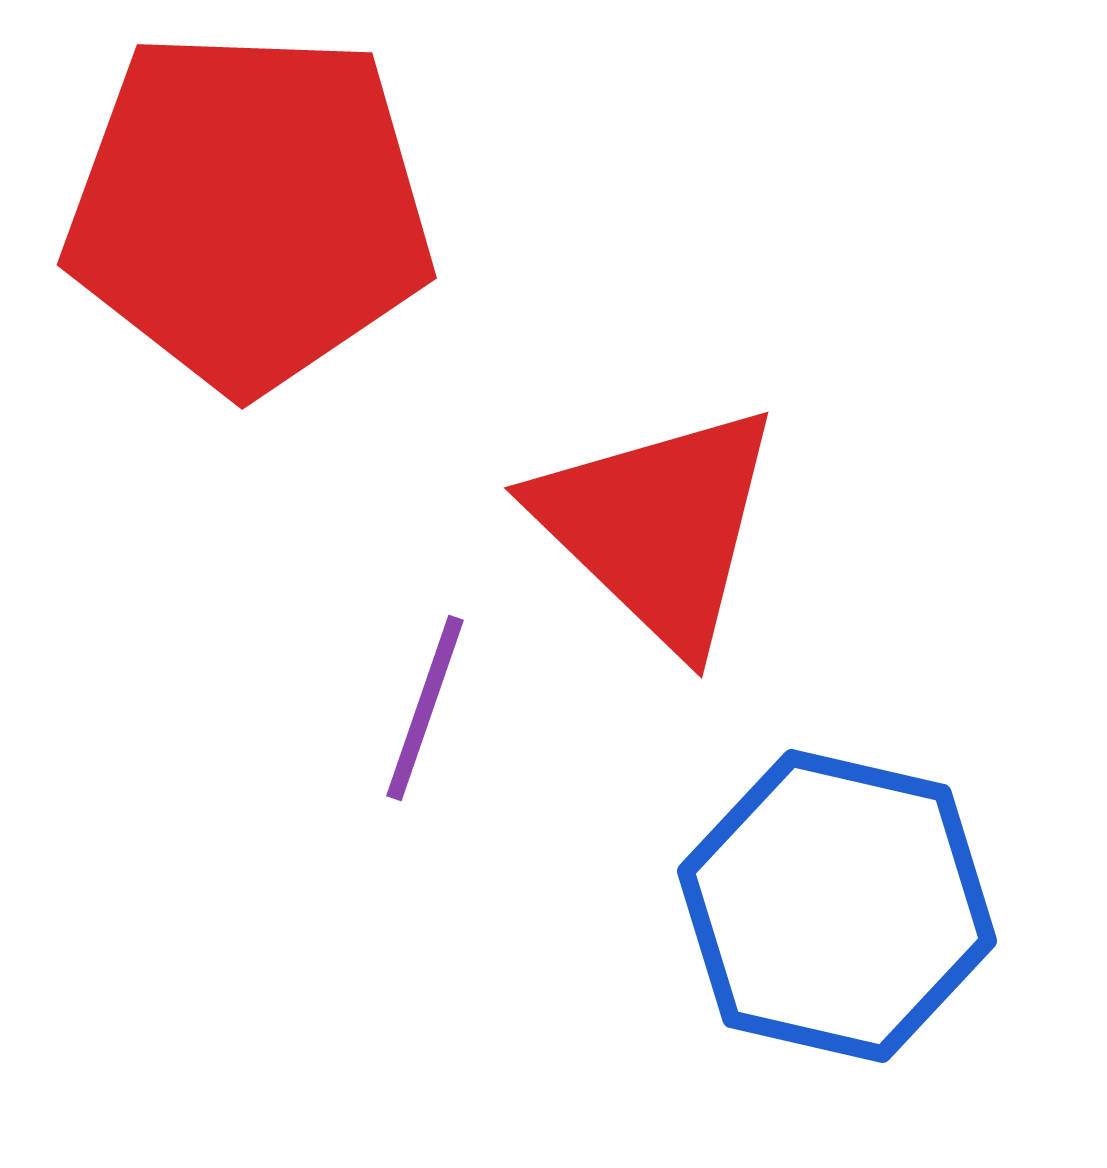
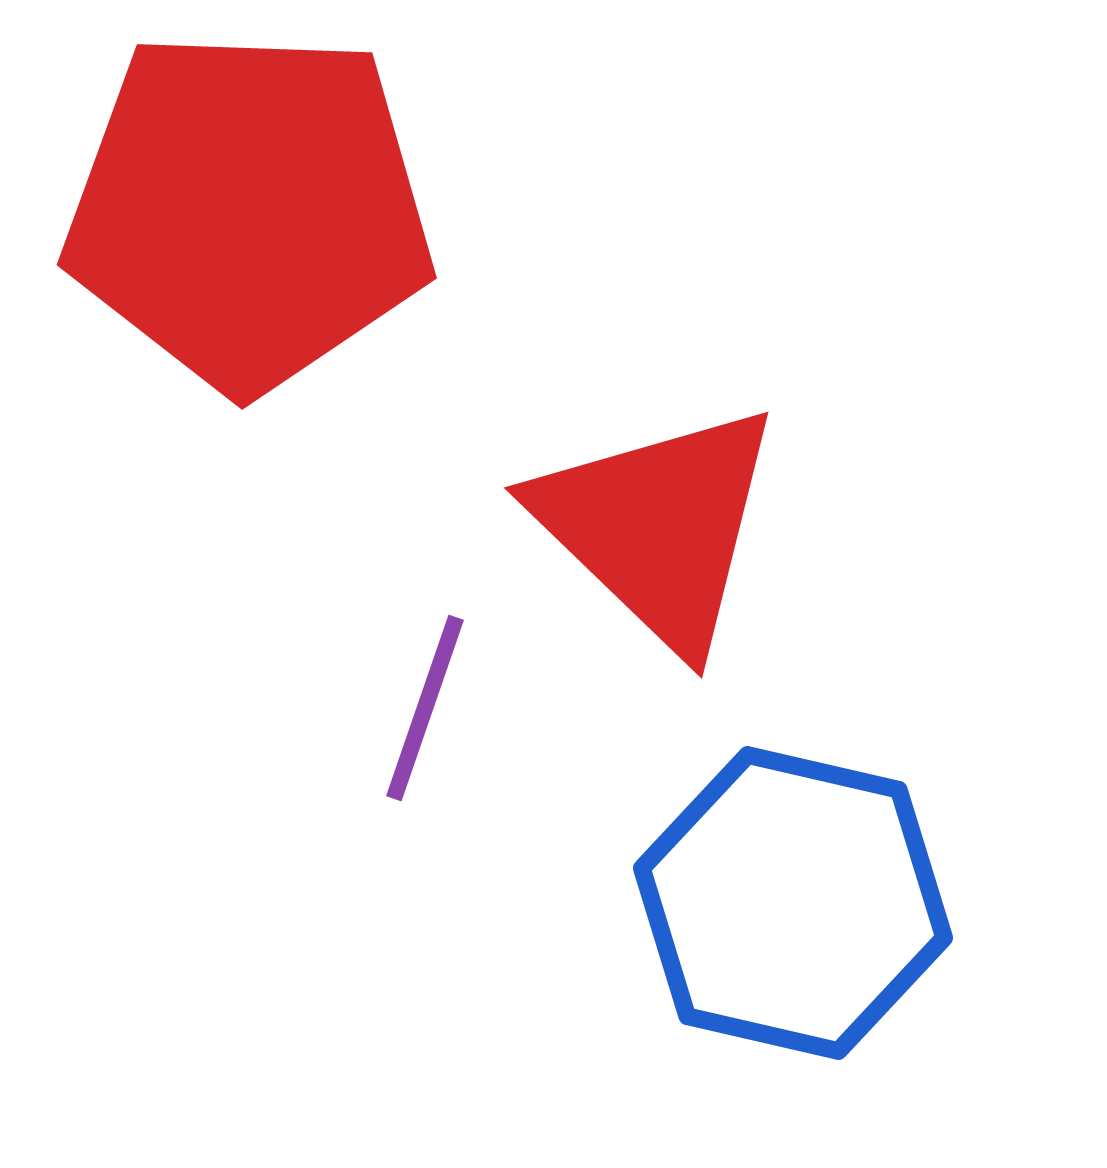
blue hexagon: moved 44 px left, 3 px up
